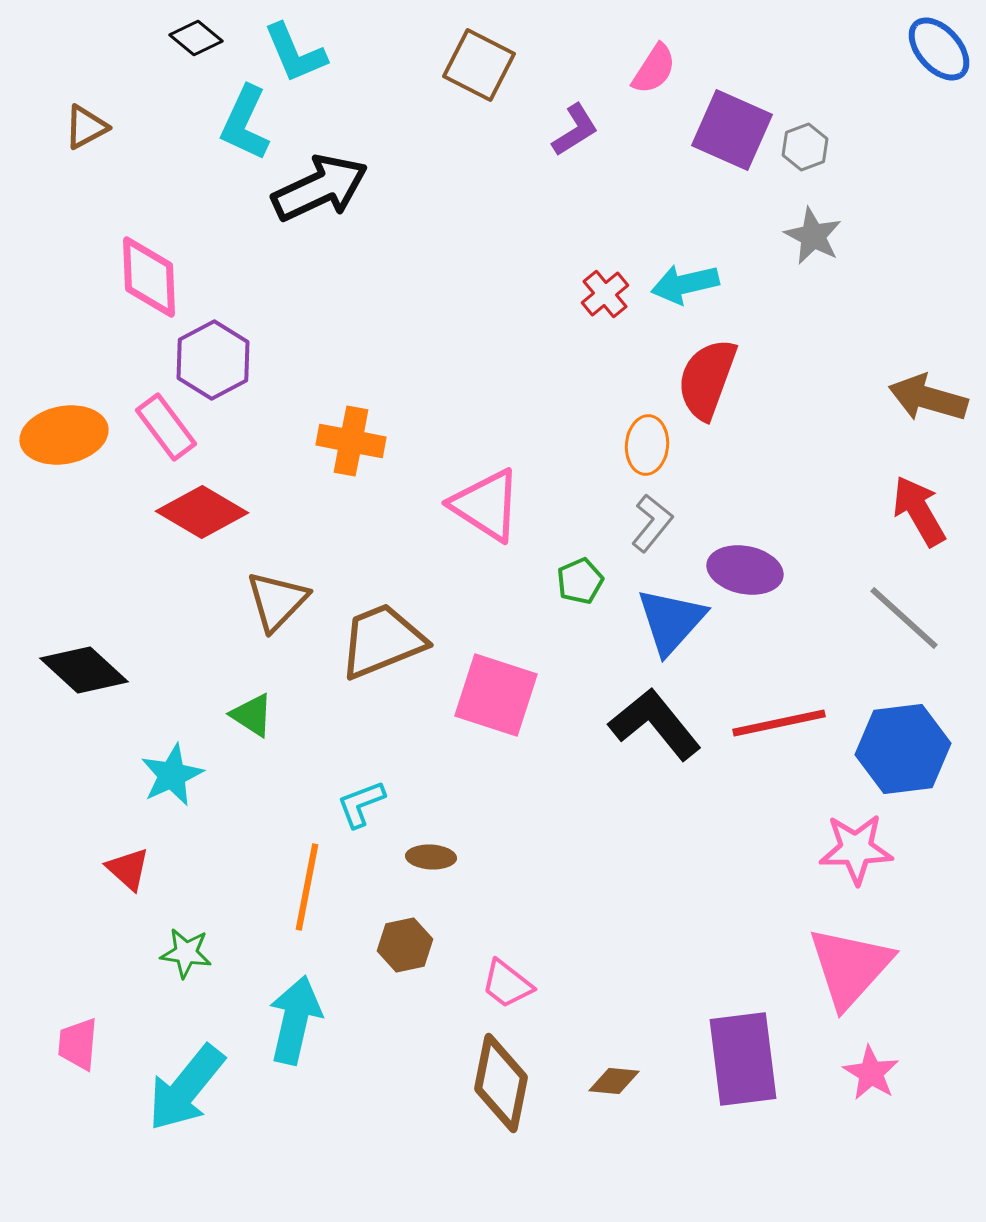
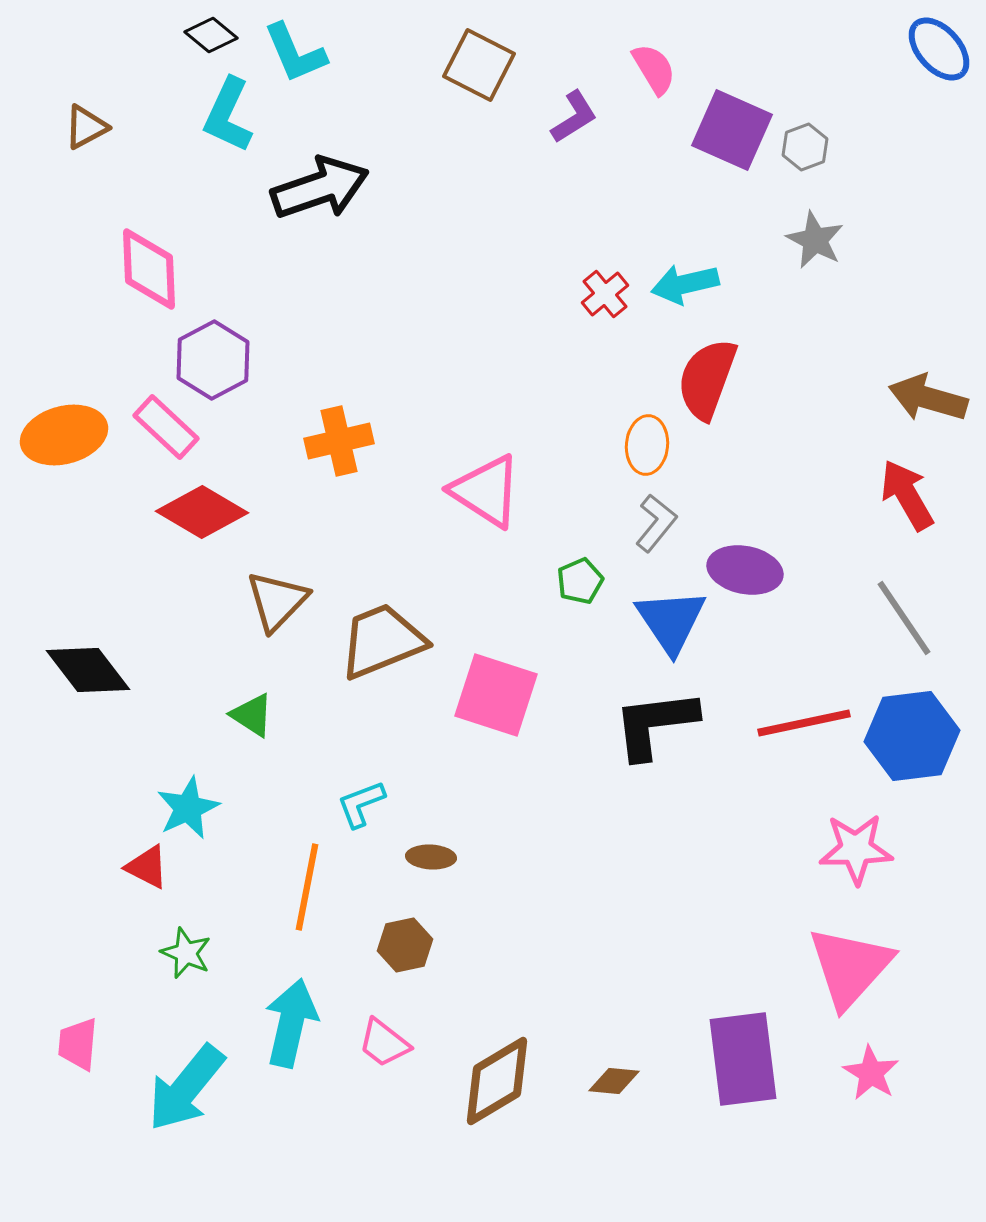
black diamond at (196, 38): moved 15 px right, 3 px up
pink semicircle at (654, 69): rotated 64 degrees counterclockwise
cyan L-shape at (245, 123): moved 17 px left, 8 px up
purple L-shape at (575, 130): moved 1 px left, 13 px up
black arrow at (320, 188): rotated 6 degrees clockwise
gray star at (813, 236): moved 2 px right, 4 px down
pink diamond at (149, 277): moved 8 px up
pink rectangle at (166, 427): rotated 10 degrees counterclockwise
orange ellipse at (64, 435): rotated 4 degrees counterclockwise
orange cross at (351, 441): moved 12 px left; rotated 24 degrees counterclockwise
pink triangle at (486, 505): moved 14 px up
red arrow at (919, 511): moved 12 px left, 16 px up
gray L-shape at (652, 523): moved 4 px right
gray line at (904, 618): rotated 14 degrees clockwise
blue triangle at (671, 621): rotated 16 degrees counterclockwise
black diamond at (84, 670): moved 4 px right; rotated 10 degrees clockwise
red line at (779, 723): moved 25 px right
black L-shape at (655, 724): rotated 58 degrees counterclockwise
blue hexagon at (903, 749): moved 9 px right, 13 px up
cyan star at (172, 775): moved 16 px right, 33 px down
red triangle at (128, 869): moved 19 px right, 2 px up; rotated 15 degrees counterclockwise
green star at (186, 953): rotated 15 degrees clockwise
pink trapezoid at (507, 984): moved 123 px left, 59 px down
cyan arrow at (295, 1020): moved 4 px left, 3 px down
brown diamond at (501, 1083): moved 4 px left, 2 px up; rotated 48 degrees clockwise
